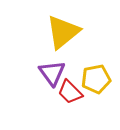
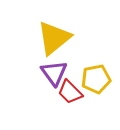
yellow triangle: moved 9 px left, 6 px down
purple triangle: moved 2 px right
